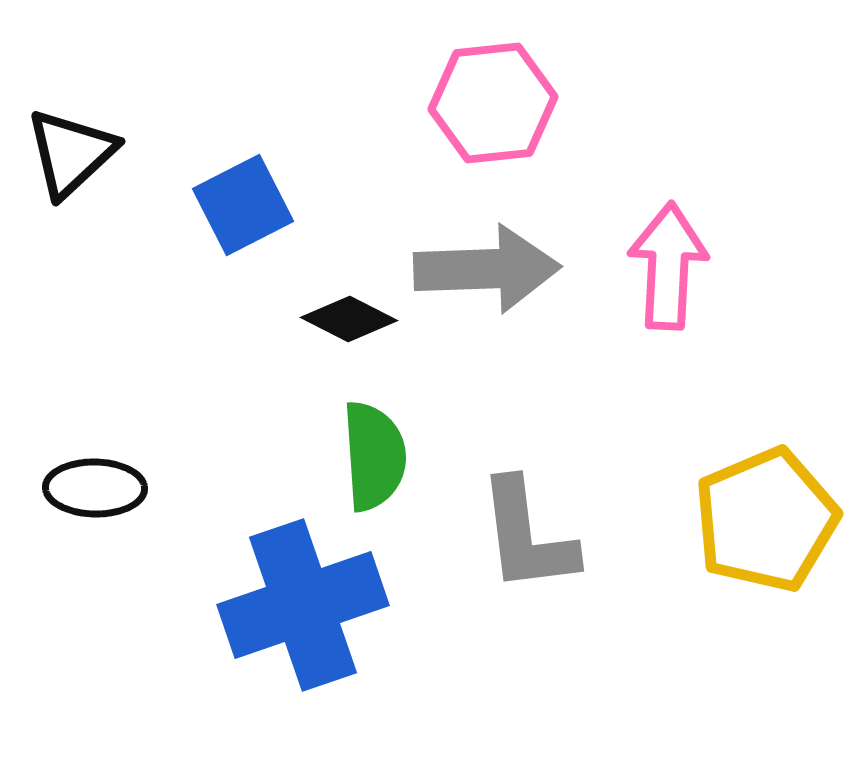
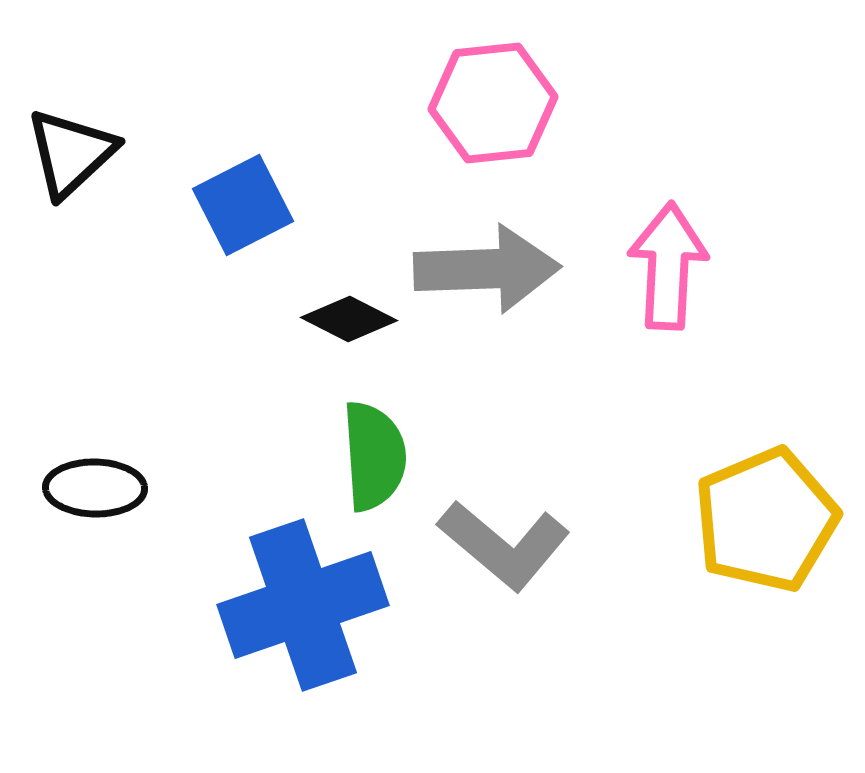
gray L-shape: moved 23 px left, 9 px down; rotated 43 degrees counterclockwise
